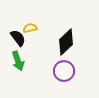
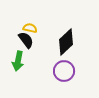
yellow semicircle: rotated 24 degrees clockwise
black semicircle: moved 8 px right, 2 px down
green arrow: rotated 30 degrees clockwise
